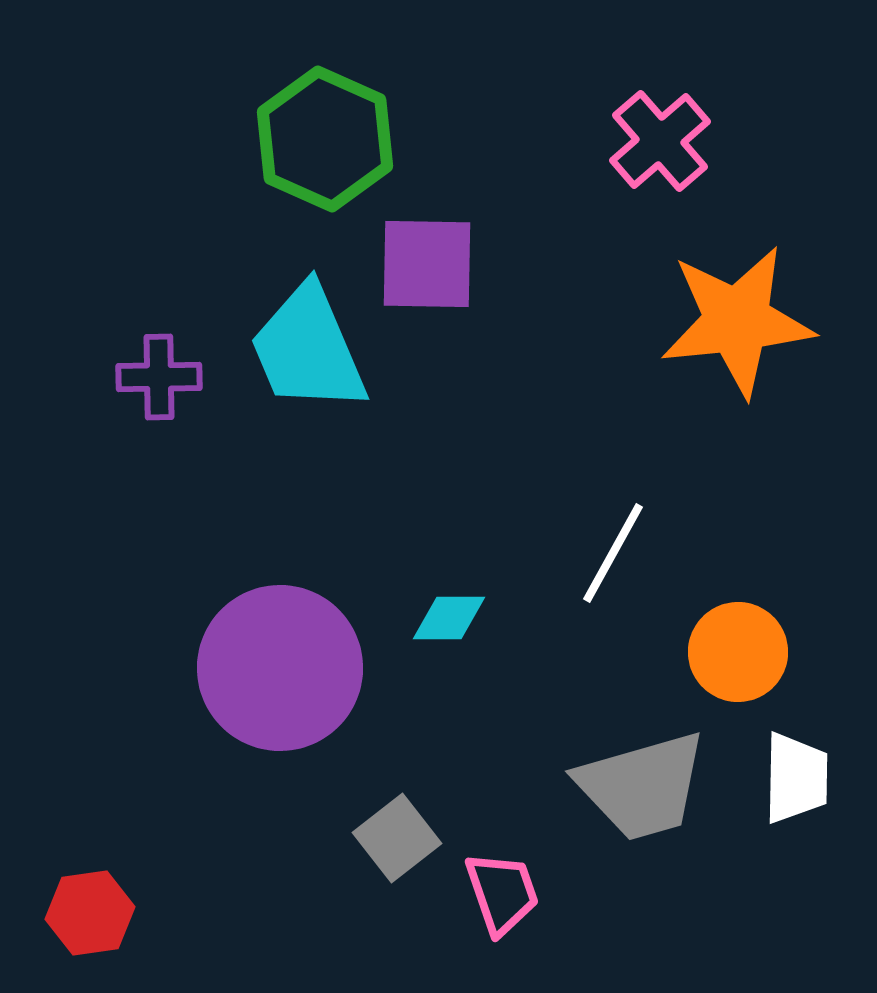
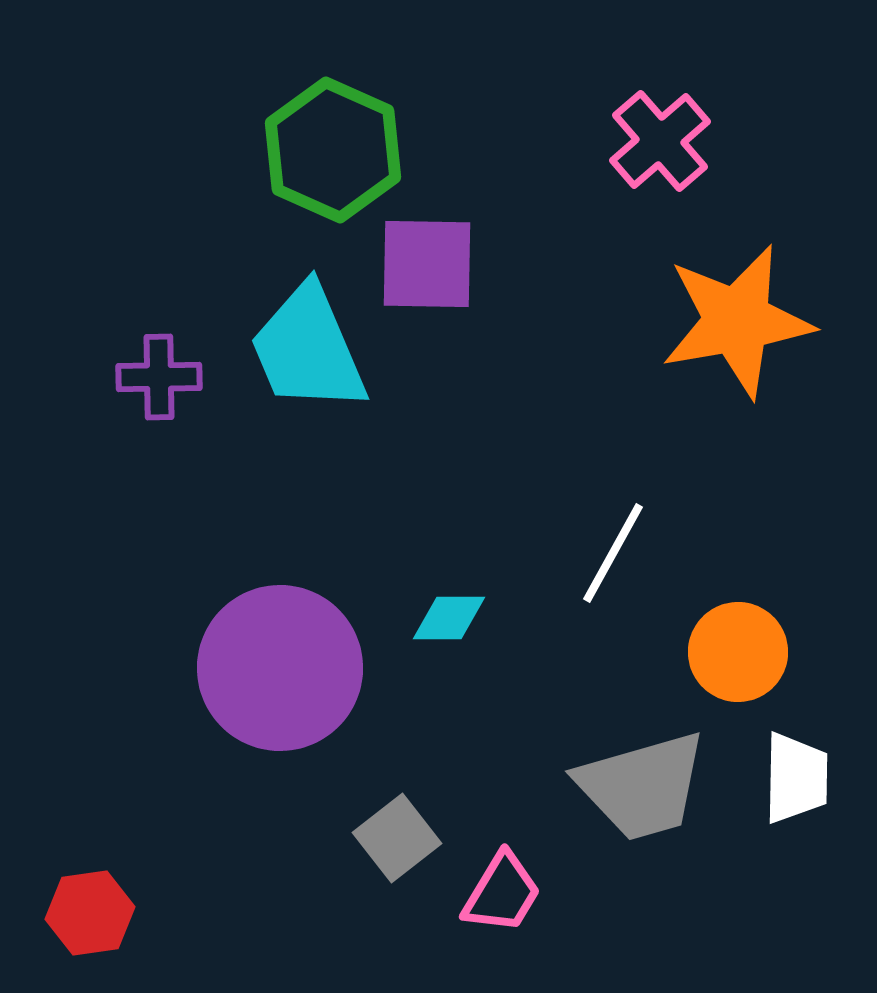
green hexagon: moved 8 px right, 11 px down
orange star: rotated 4 degrees counterclockwise
pink trapezoid: rotated 50 degrees clockwise
